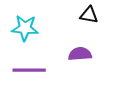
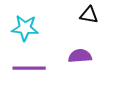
purple semicircle: moved 2 px down
purple line: moved 2 px up
